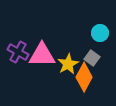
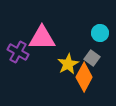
pink triangle: moved 17 px up
